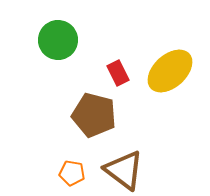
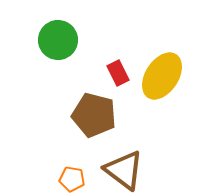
yellow ellipse: moved 8 px left, 5 px down; rotated 15 degrees counterclockwise
orange pentagon: moved 6 px down
